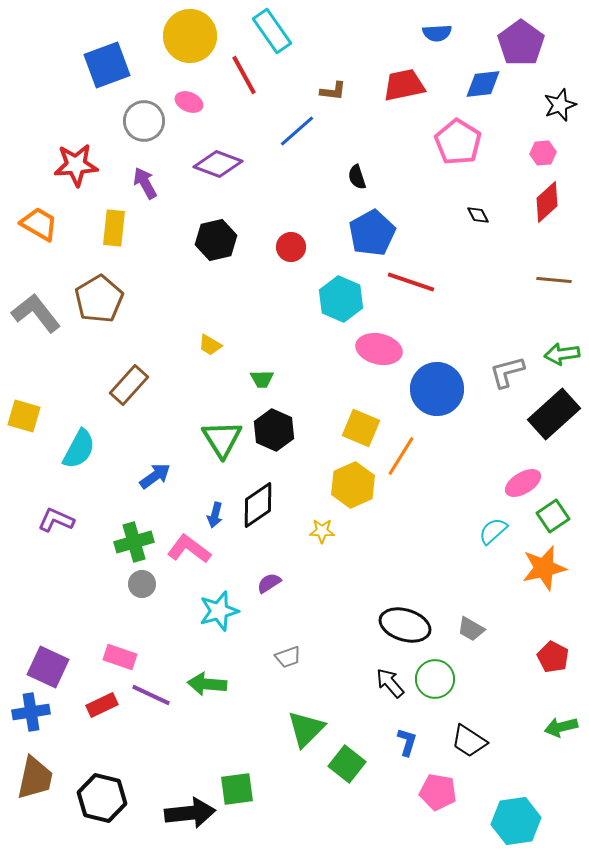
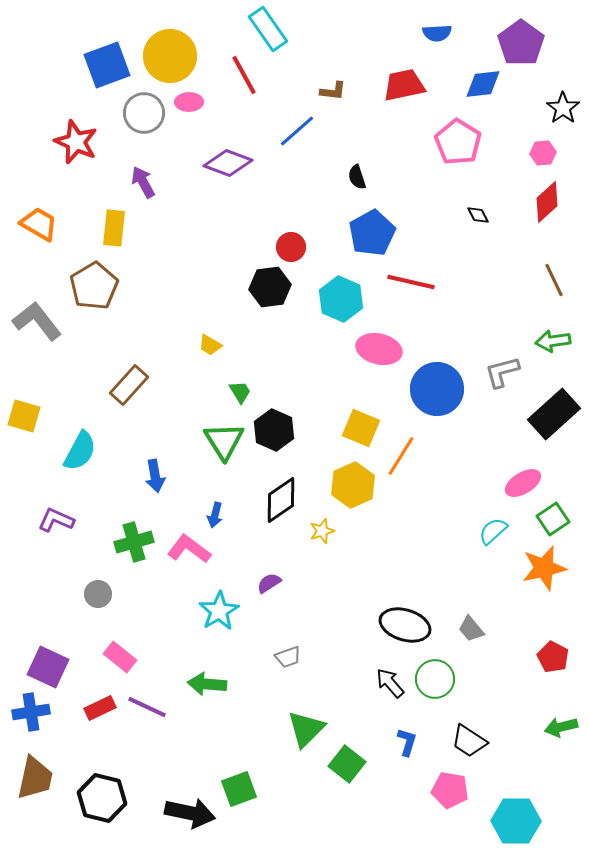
cyan rectangle at (272, 31): moved 4 px left, 2 px up
yellow circle at (190, 36): moved 20 px left, 20 px down
pink ellipse at (189, 102): rotated 24 degrees counterclockwise
black star at (560, 105): moved 3 px right, 3 px down; rotated 16 degrees counterclockwise
gray circle at (144, 121): moved 8 px up
purple diamond at (218, 164): moved 10 px right, 1 px up
red star at (76, 165): moved 23 px up; rotated 27 degrees clockwise
purple arrow at (145, 183): moved 2 px left, 1 px up
black hexagon at (216, 240): moved 54 px right, 47 px down; rotated 6 degrees clockwise
brown line at (554, 280): rotated 60 degrees clockwise
red line at (411, 282): rotated 6 degrees counterclockwise
brown pentagon at (99, 299): moved 5 px left, 13 px up
gray L-shape at (36, 313): moved 1 px right, 8 px down
green arrow at (562, 354): moved 9 px left, 13 px up
gray L-shape at (507, 372): moved 5 px left
green trapezoid at (262, 379): moved 22 px left, 13 px down; rotated 120 degrees counterclockwise
green triangle at (222, 439): moved 2 px right, 2 px down
cyan semicircle at (79, 449): moved 1 px right, 2 px down
blue arrow at (155, 476): rotated 116 degrees clockwise
black diamond at (258, 505): moved 23 px right, 5 px up
green square at (553, 516): moved 3 px down
yellow star at (322, 531): rotated 20 degrees counterclockwise
gray circle at (142, 584): moved 44 px left, 10 px down
cyan star at (219, 611): rotated 15 degrees counterclockwise
gray trapezoid at (471, 629): rotated 20 degrees clockwise
pink rectangle at (120, 657): rotated 20 degrees clockwise
purple line at (151, 695): moved 4 px left, 12 px down
red rectangle at (102, 705): moved 2 px left, 3 px down
green square at (237, 789): moved 2 px right; rotated 12 degrees counterclockwise
pink pentagon at (438, 792): moved 12 px right, 2 px up
black arrow at (190, 813): rotated 18 degrees clockwise
cyan hexagon at (516, 821): rotated 9 degrees clockwise
